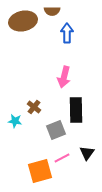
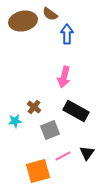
brown semicircle: moved 2 px left, 3 px down; rotated 35 degrees clockwise
blue arrow: moved 1 px down
black rectangle: moved 1 px down; rotated 60 degrees counterclockwise
cyan star: rotated 16 degrees counterclockwise
gray square: moved 6 px left
pink line: moved 1 px right, 2 px up
orange square: moved 2 px left
